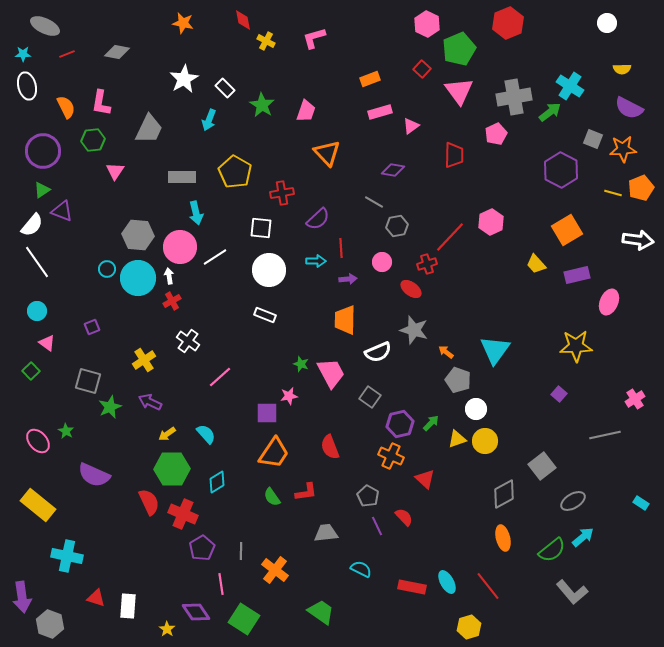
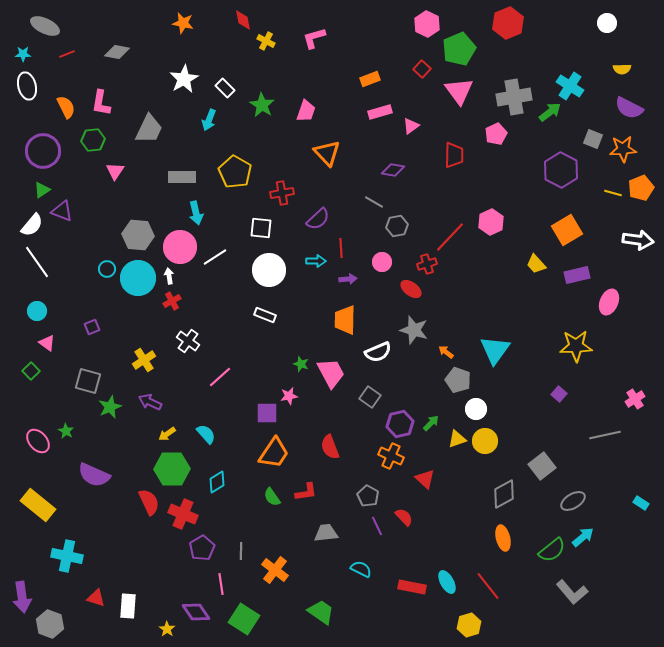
yellow hexagon at (469, 627): moved 2 px up
